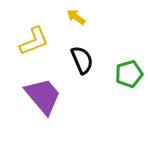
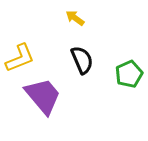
yellow arrow: moved 1 px left, 1 px down
yellow L-shape: moved 14 px left, 17 px down
green pentagon: rotated 8 degrees counterclockwise
